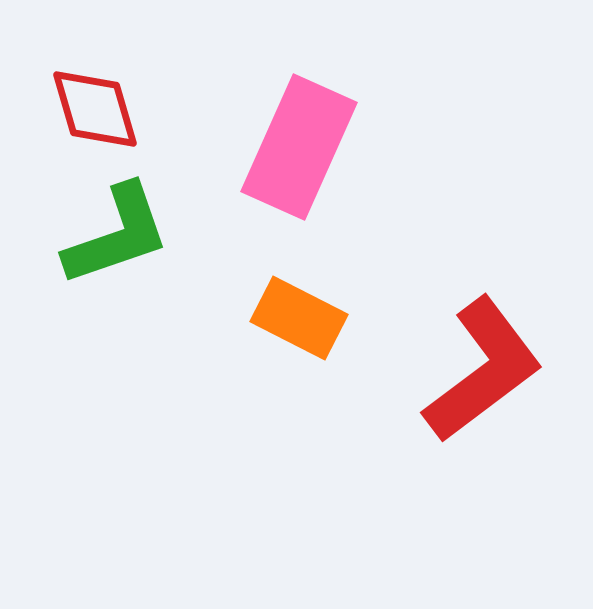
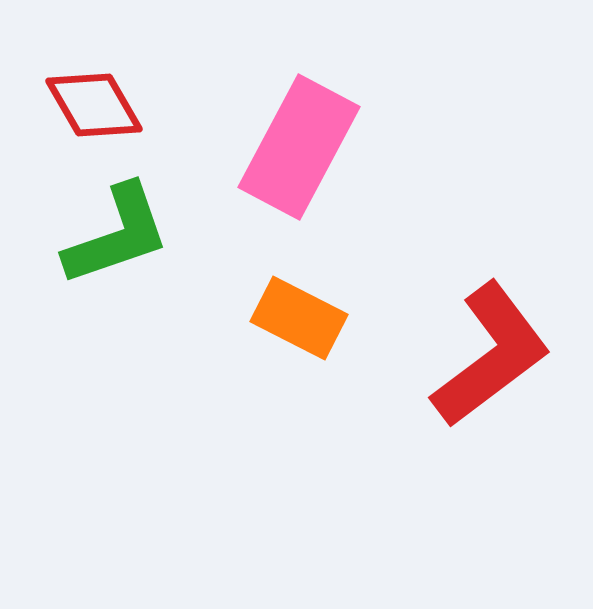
red diamond: moved 1 px left, 4 px up; rotated 14 degrees counterclockwise
pink rectangle: rotated 4 degrees clockwise
red L-shape: moved 8 px right, 15 px up
